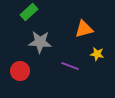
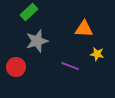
orange triangle: rotated 18 degrees clockwise
gray star: moved 3 px left, 1 px up; rotated 20 degrees counterclockwise
red circle: moved 4 px left, 4 px up
